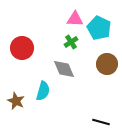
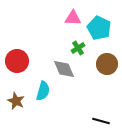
pink triangle: moved 2 px left, 1 px up
green cross: moved 7 px right, 6 px down
red circle: moved 5 px left, 13 px down
black line: moved 1 px up
